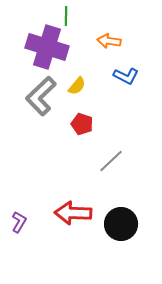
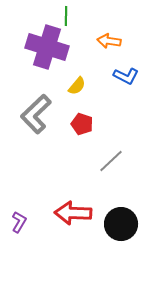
gray L-shape: moved 5 px left, 18 px down
